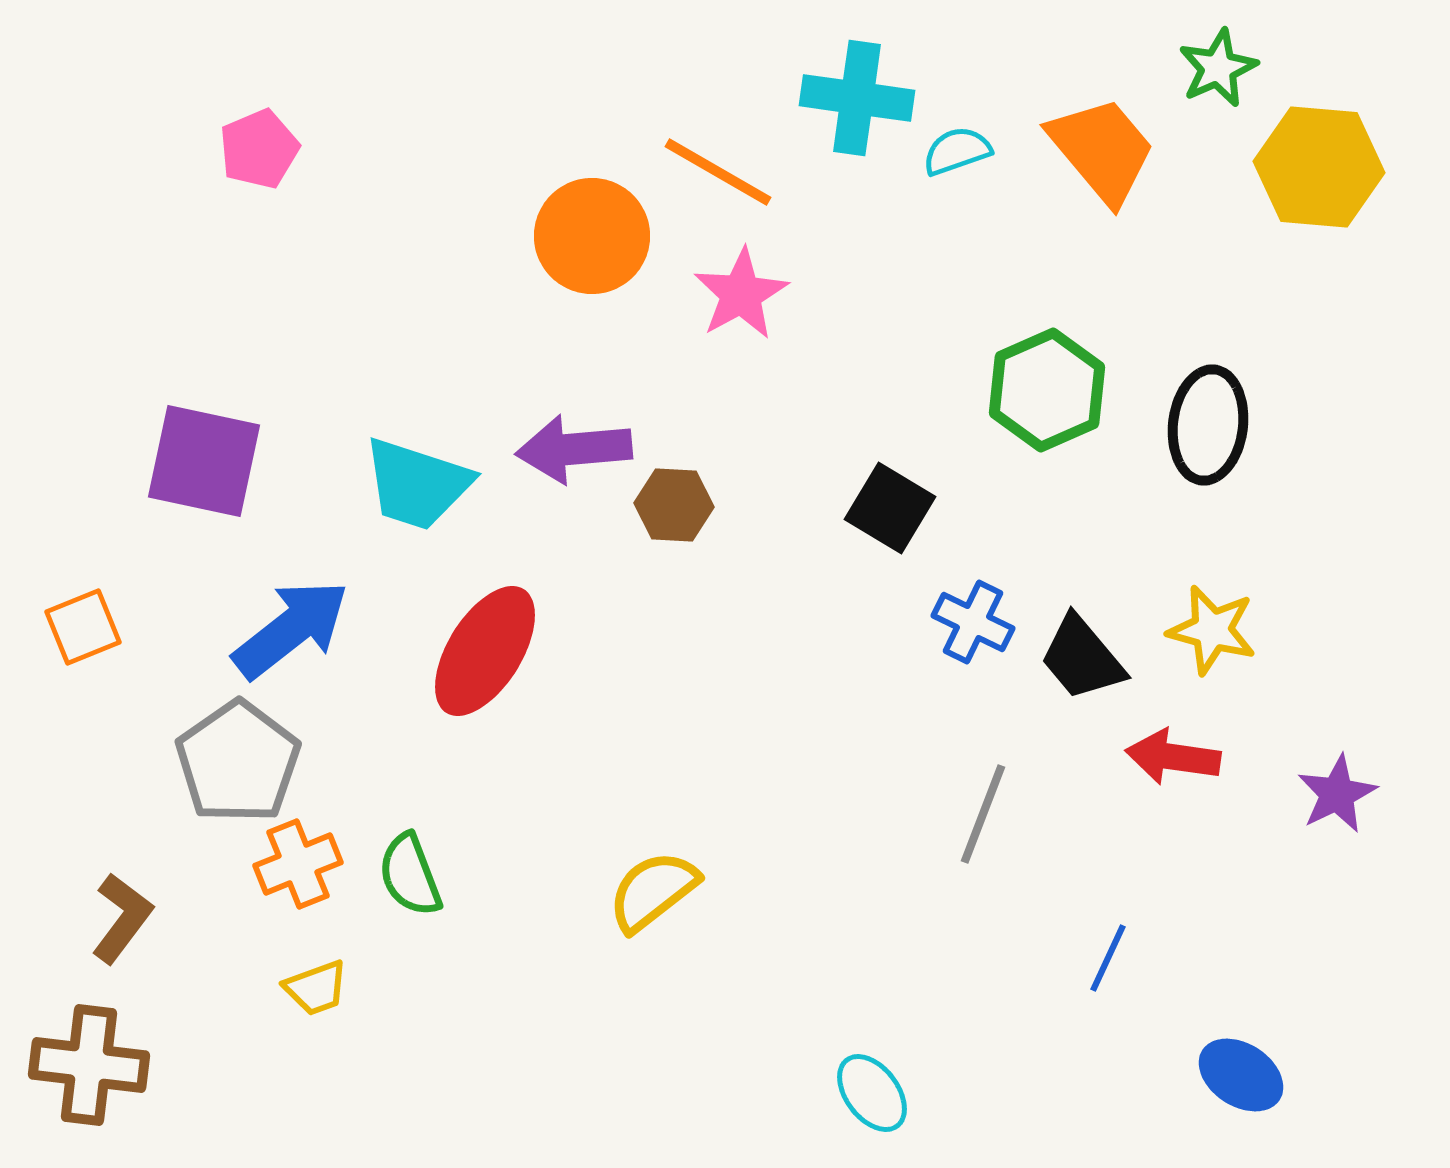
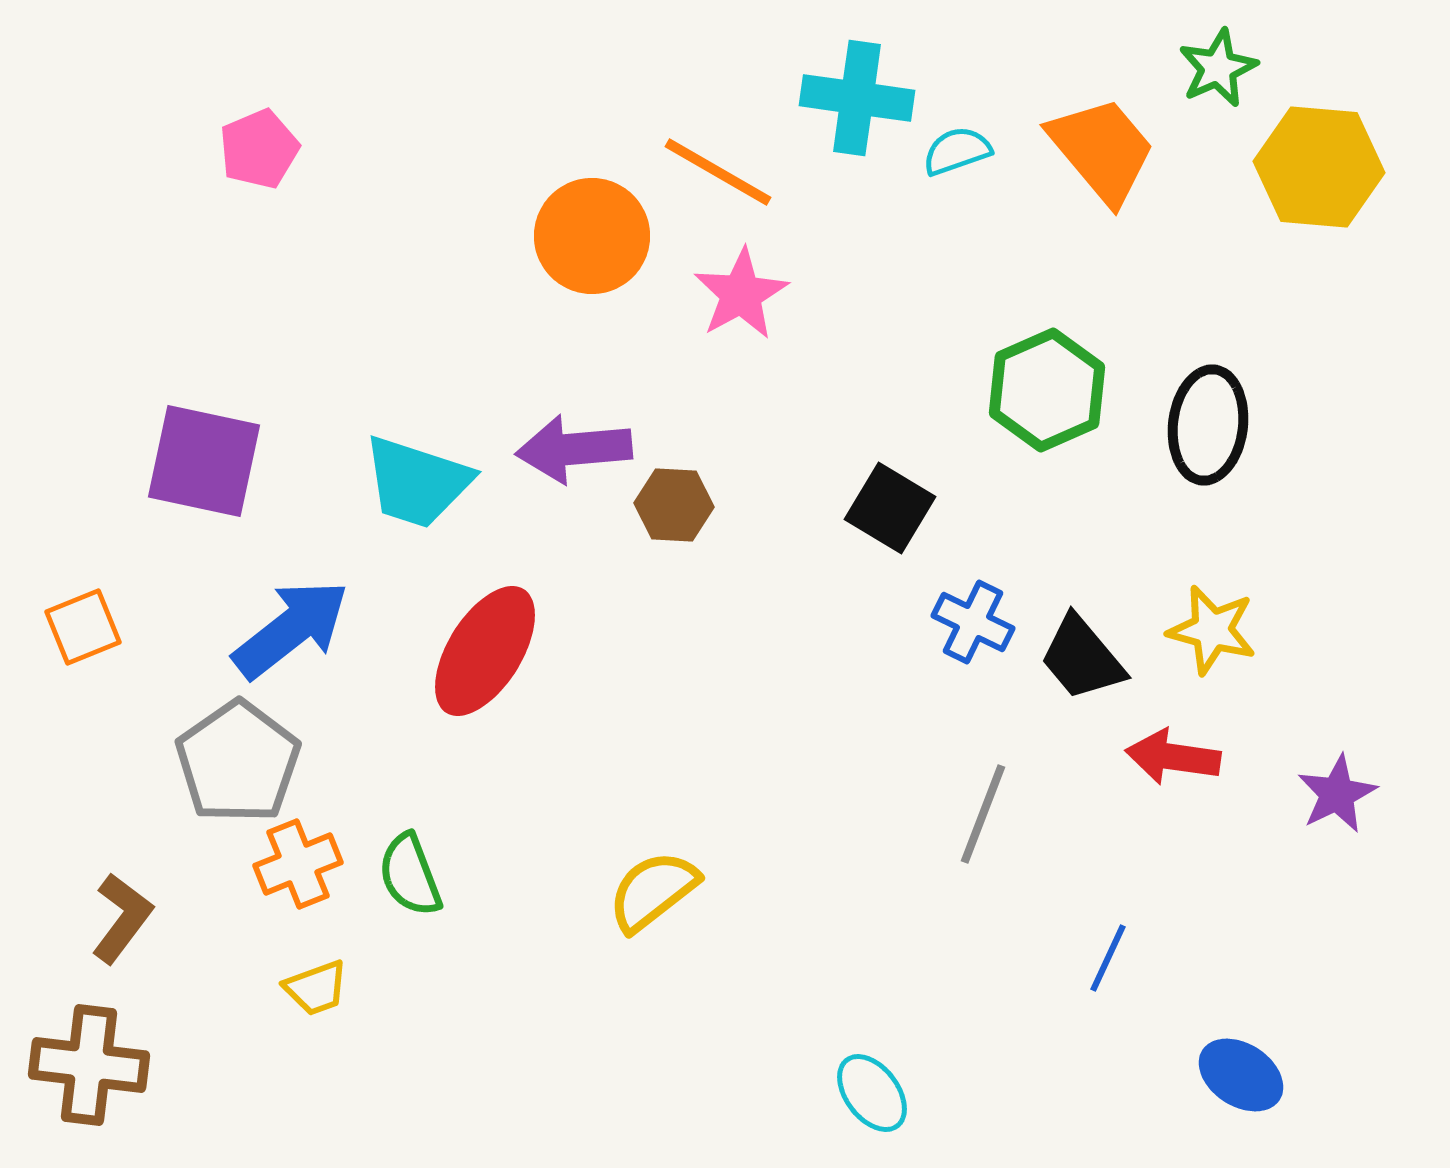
cyan trapezoid: moved 2 px up
